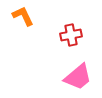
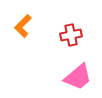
orange L-shape: moved 10 px down; rotated 110 degrees counterclockwise
